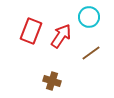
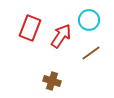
cyan circle: moved 3 px down
red rectangle: moved 1 px left, 3 px up
